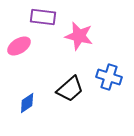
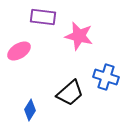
pink ellipse: moved 5 px down
blue cross: moved 3 px left
black trapezoid: moved 4 px down
blue diamond: moved 3 px right, 7 px down; rotated 25 degrees counterclockwise
